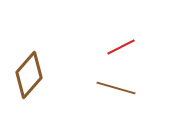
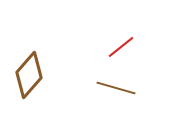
red line: rotated 12 degrees counterclockwise
